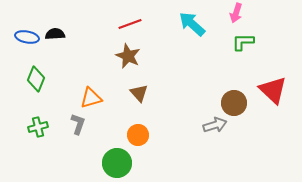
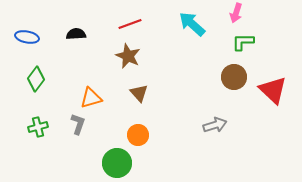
black semicircle: moved 21 px right
green diamond: rotated 15 degrees clockwise
brown circle: moved 26 px up
